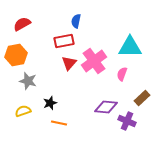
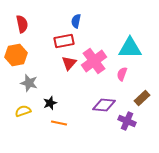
red semicircle: rotated 108 degrees clockwise
cyan triangle: moved 1 px down
gray star: moved 1 px right, 2 px down
purple diamond: moved 2 px left, 2 px up
